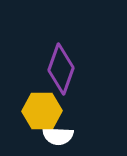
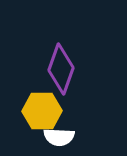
white semicircle: moved 1 px right, 1 px down
